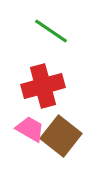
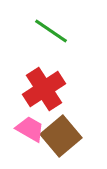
red cross: moved 1 px right, 3 px down; rotated 18 degrees counterclockwise
brown square: rotated 12 degrees clockwise
